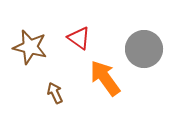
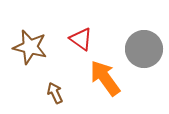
red triangle: moved 2 px right, 1 px down
